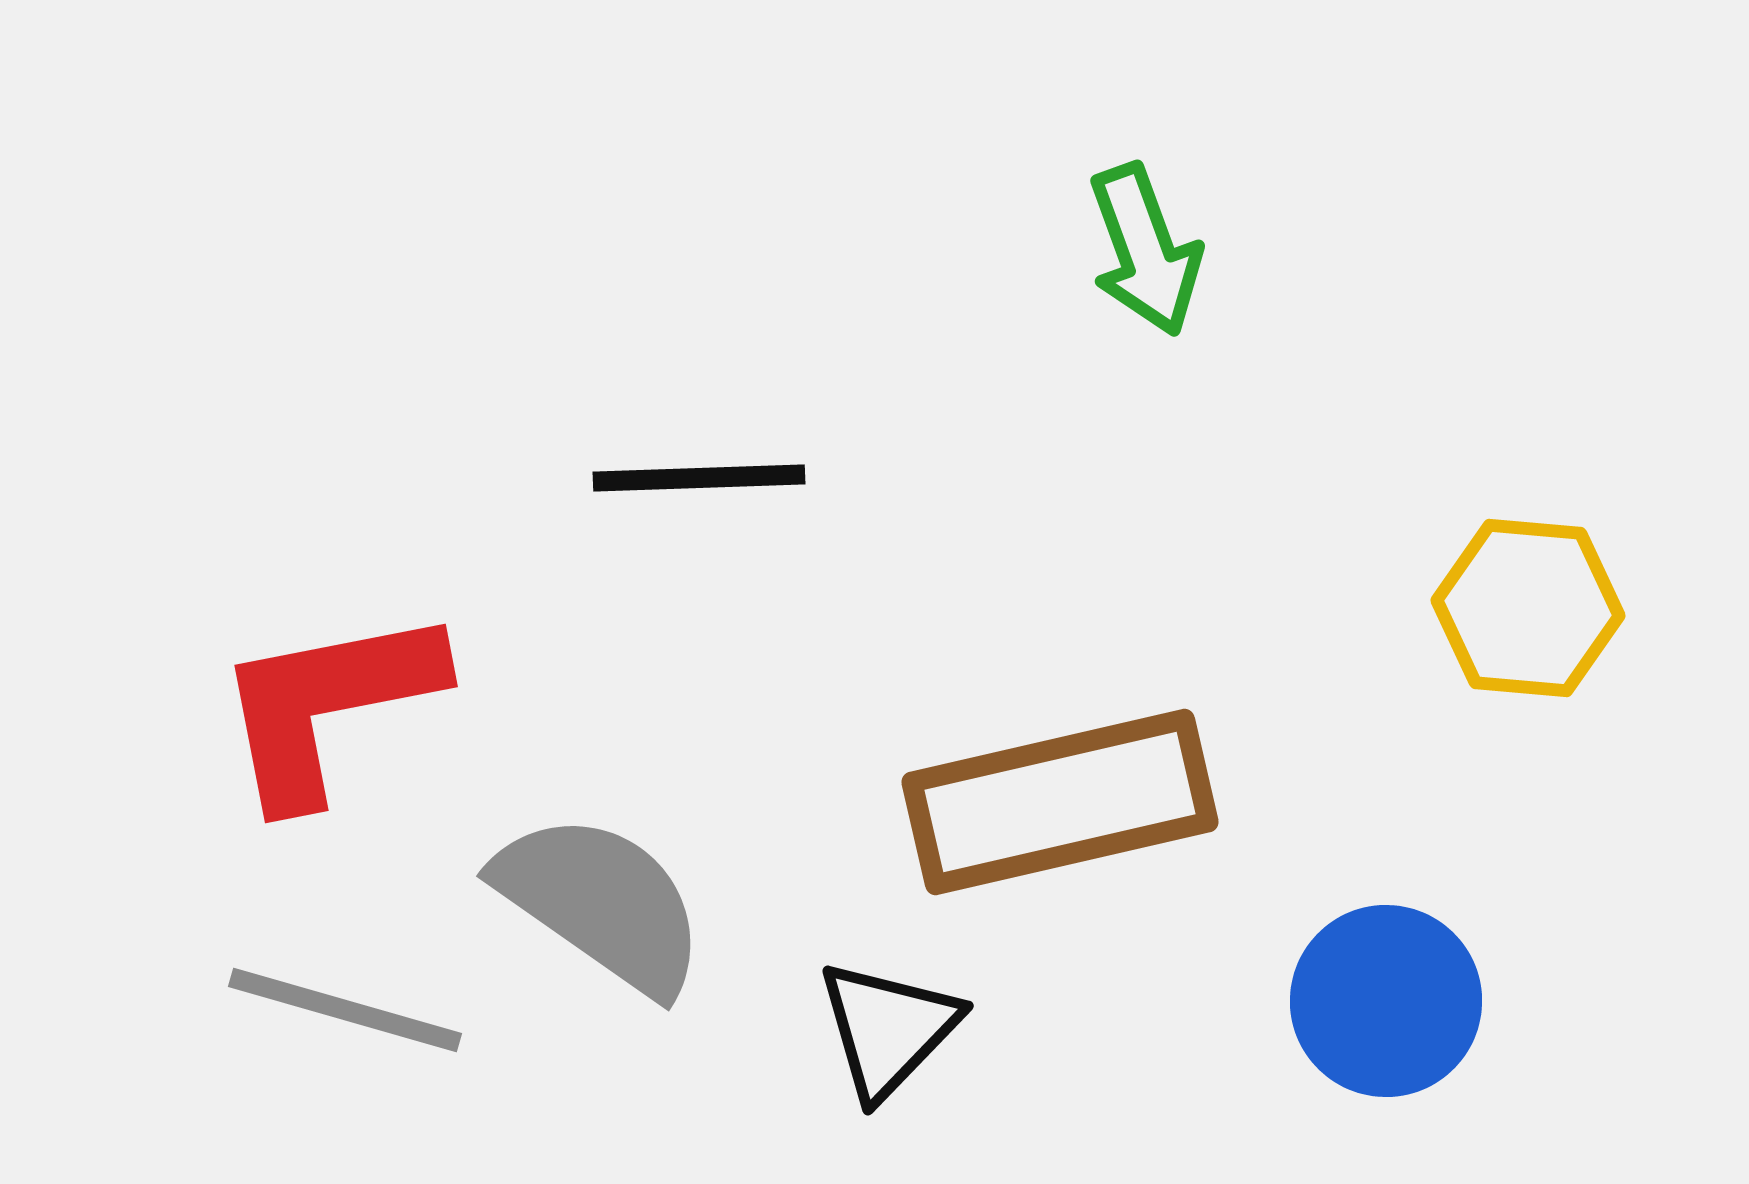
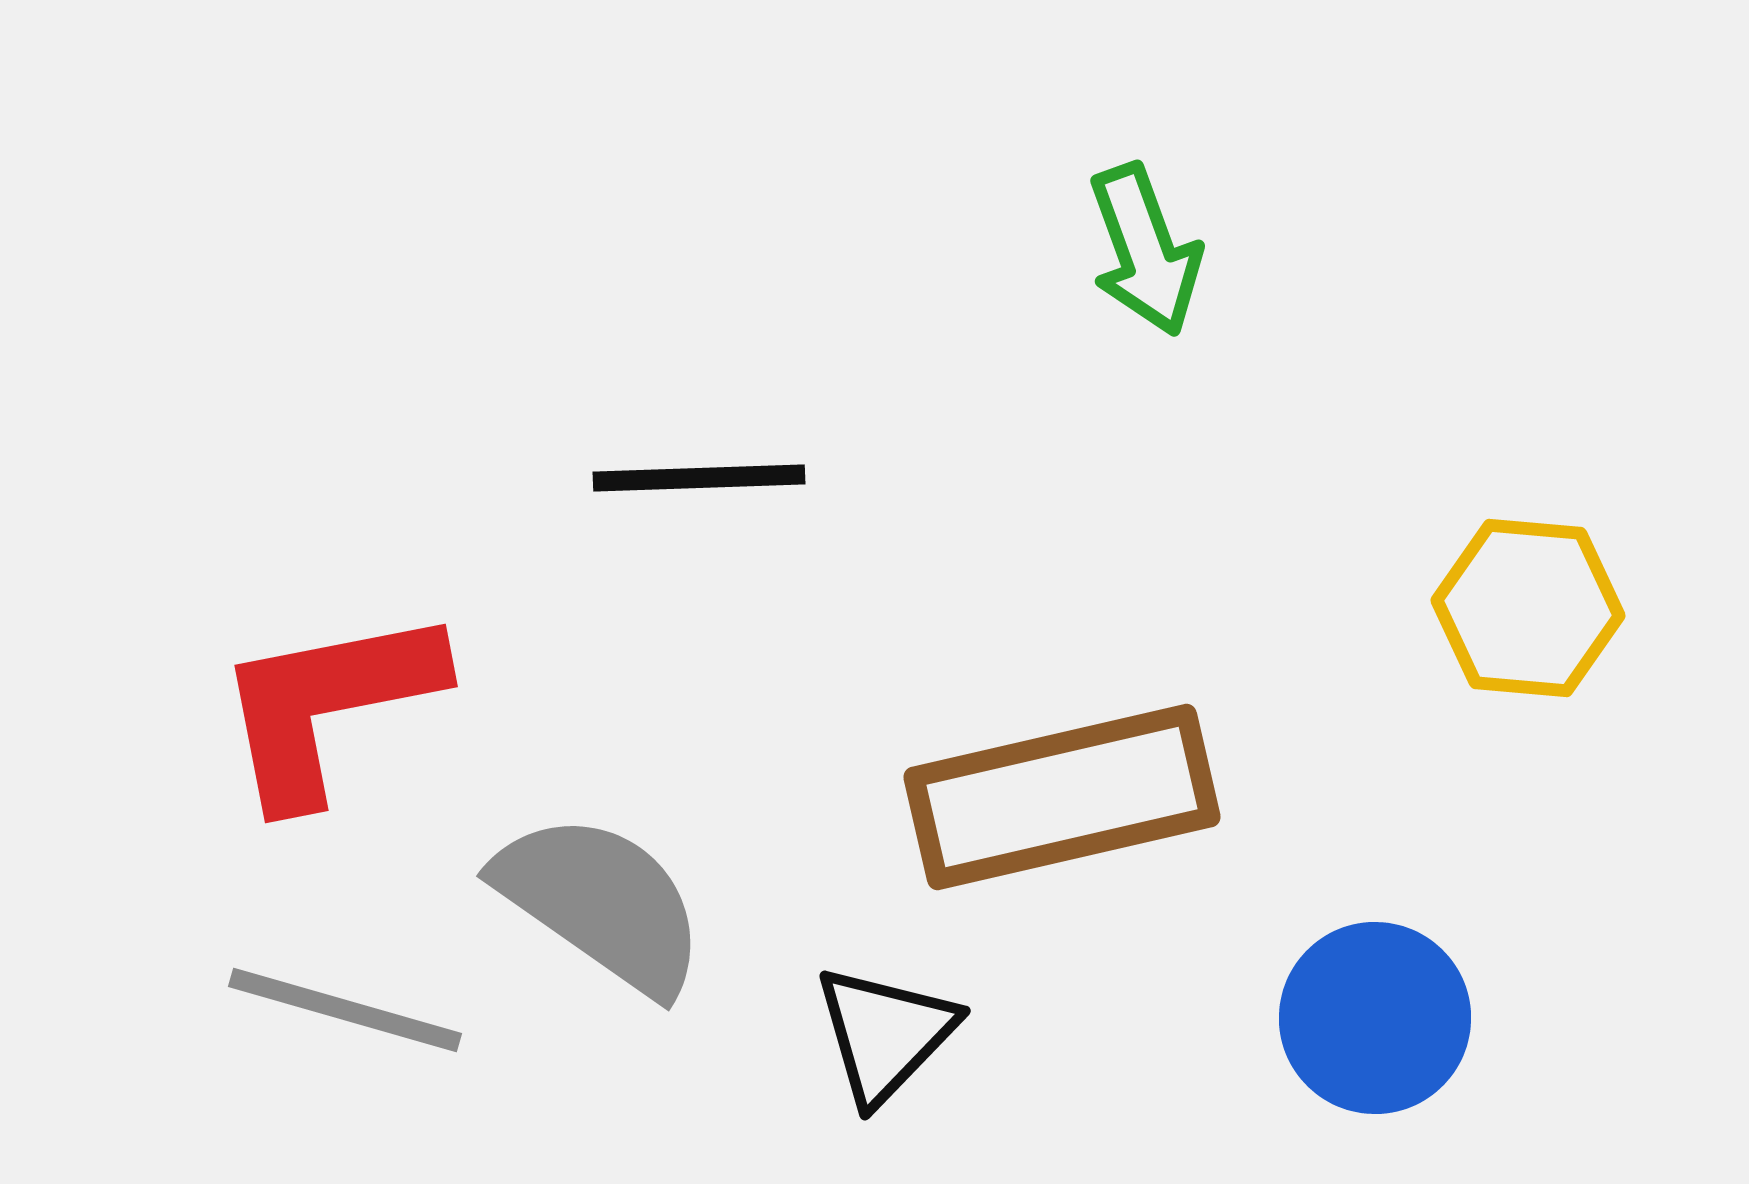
brown rectangle: moved 2 px right, 5 px up
blue circle: moved 11 px left, 17 px down
black triangle: moved 3 px left, 5 px down
